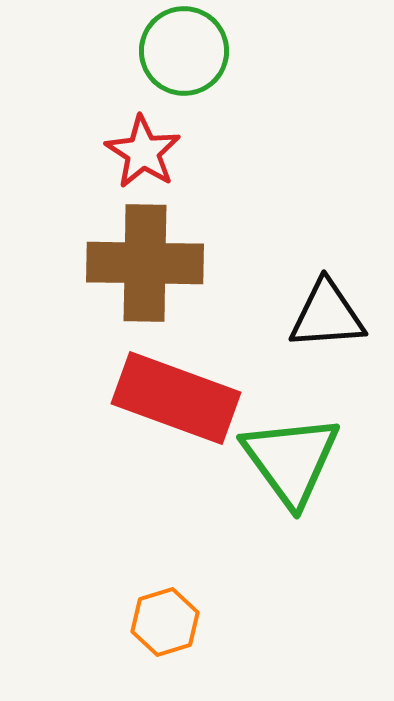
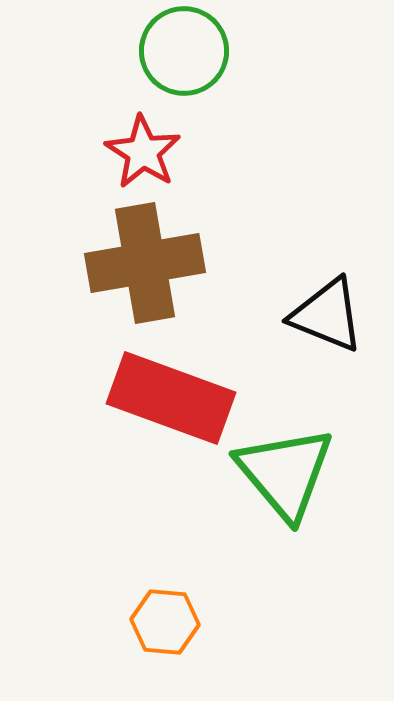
brown cross: rotated 11 degrees counterclockwise
black triangle: rotated 26 degrees clockwise
red rectangle: moved 5 px left
green triangle: moved 6 px left, 13 px down; rotated 4 degrees counterclockwise
orange hexagon: rotated 22 degrees clockwise
